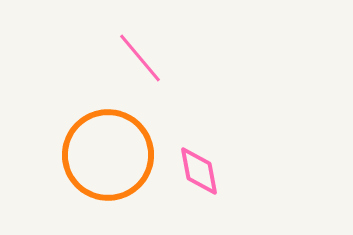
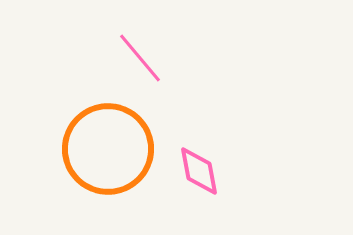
orange circle: moved 6 px up
